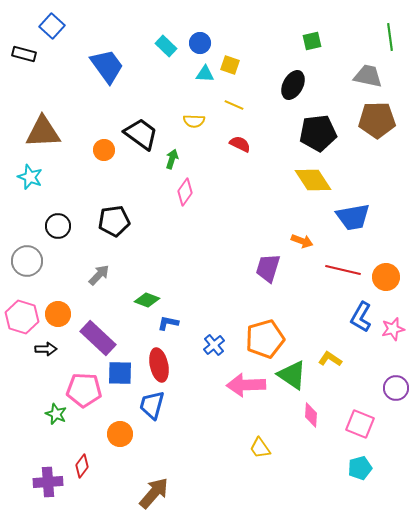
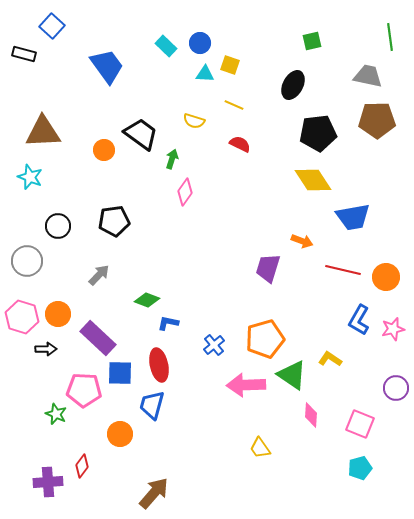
yellow semicircle at (194, 121): rotated 15 degrees clockwise
blue L-shape at (361, 317): moved 2 px left, 3 px down
